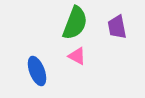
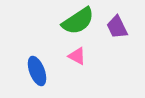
green semicircle: moved 3 px right, 2 px up; rotated 36 degrees clockwise
purple trapezoid: rotated 15 degrees counterclockwise
